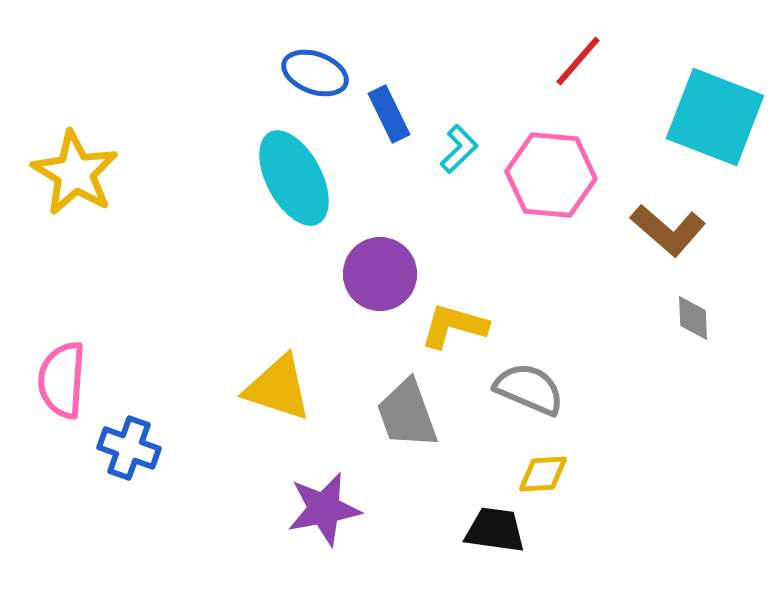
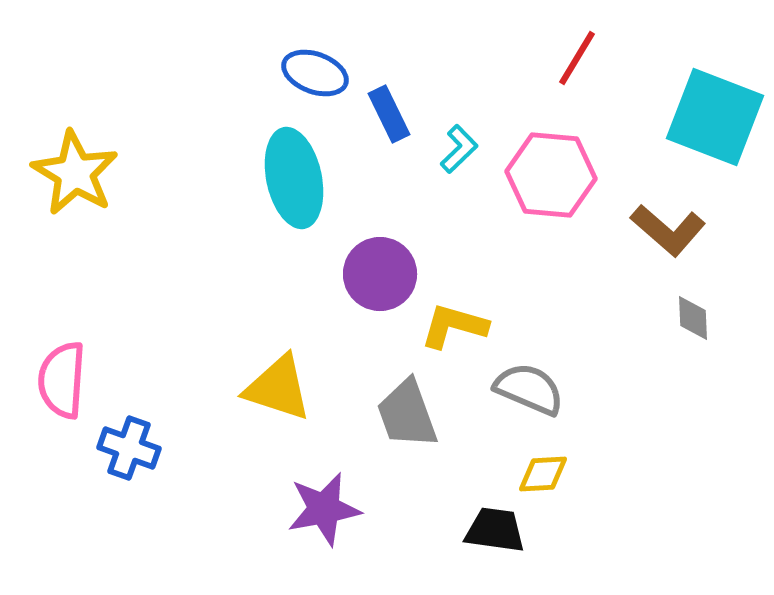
red line: moved 1 px left, 3 px up; rotated 10 degrees counterclockwise
cyan ellipse: rotated 16 degrees clockwise
